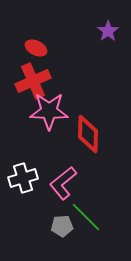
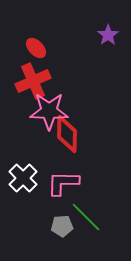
purple star: moved 4 px down
red ellipse: rotated 20 degrees clockwise
red diamond: moved 21 px left
white cross: rotated 28 degrees counterclockwise
pink L-shape: rotated 40 degrees clockwise
